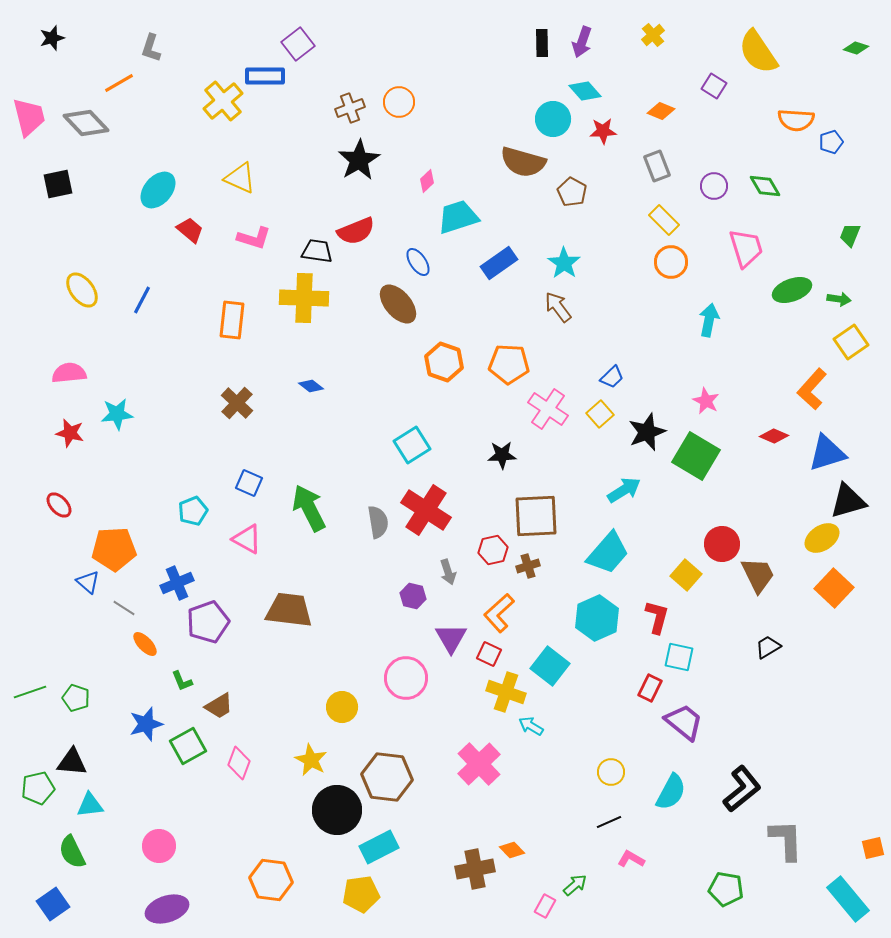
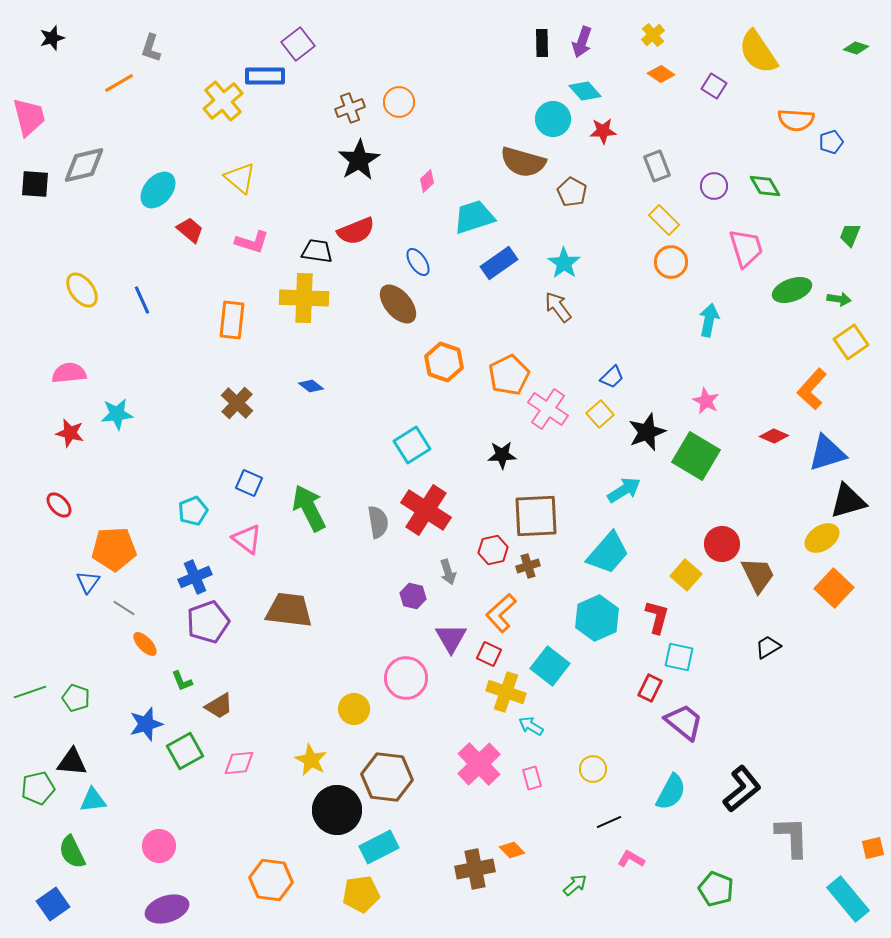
orange diamond at (661, 111): moved 37 px up; rotated 12 degrees clockwise
gray diamond at (86, 123): moved 2 px left, 42 px down; rotated 60 degrees counterclockwise
yellow triangle at (240, 178): rotated 16 degrees clockwise
black square at (58, 184): moved 23 px left; rotated 16 degrees clockwise
cyan trapezoid at (458, 217): moved 16 px right
pink L-shape at (254, 238): moved 2 px left, 4 px down
blue line at (142, 300): rotated 52 degrees counterclockwise
orange pentagon at (509, 364): moved 11 px down; rotated 30 degrees counterclockwise
pink triangle at (247, 539): rotated 8 degrees clockwise
blue triangle at (88, 582): rotated 25 degrees clockwise
blue cross at (177, 583): moved 18 px right, 6 px up
orange L-shape at (499, 613): moved 2 px right
yellow circle at (342, 707): moved 12 px right, 2 px down
green square at (188, 746): moved 3 px left, 5 px down
pink diamond at (239, 763): rotated 64 degrees clockwise
yellow circle at (611, 772): moved 18 px left, 3 px up
cyan triangle at (90, 805): moved 3 px right, 5 px up
gray L-shape at (786, 840): moved 6 px right, 3 px up
green pentagon at (726, 889): moved 10 px left; rotated 12 degrees clockwise
pink rectangle at (545, 906): moved 13 px left, 128 px up; rotated 45 degrees counterclockwise
